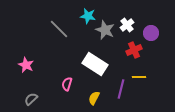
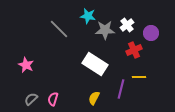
gray star: rotated 24 degrees counterclockwise
pink semicircle: moved 14 px left, 15 px down
